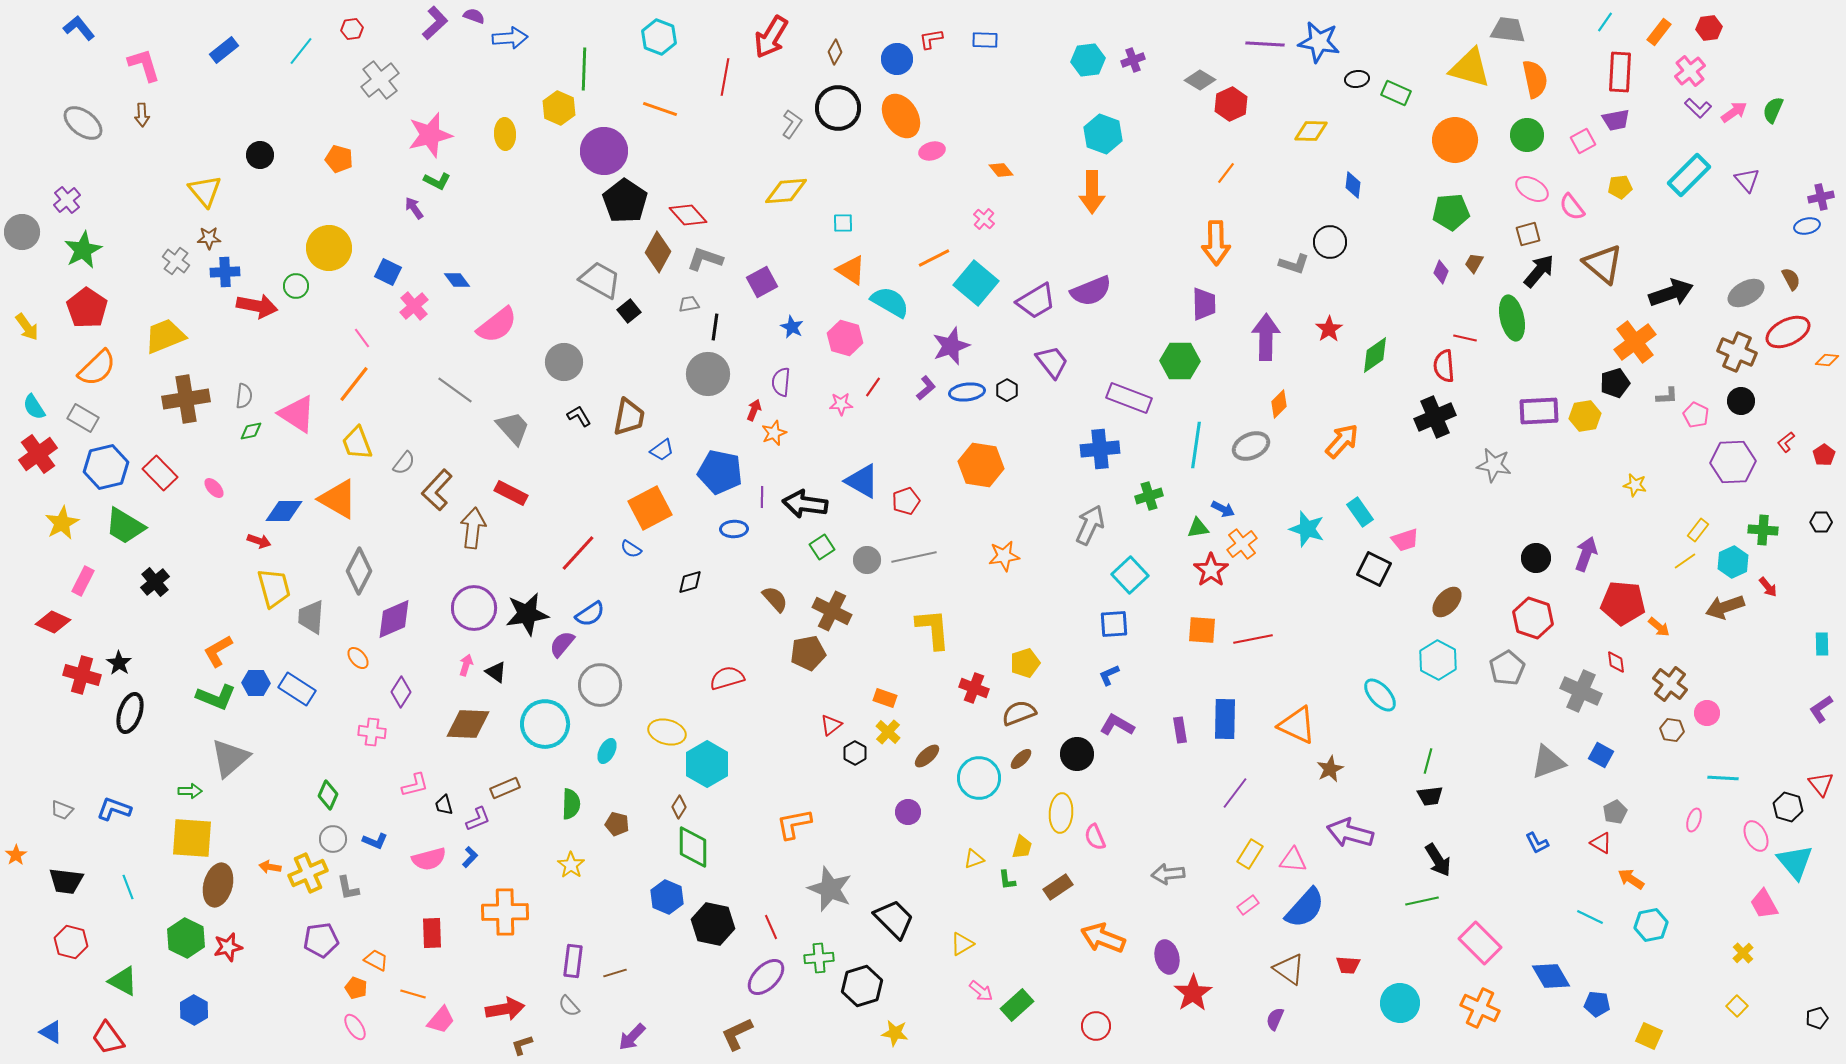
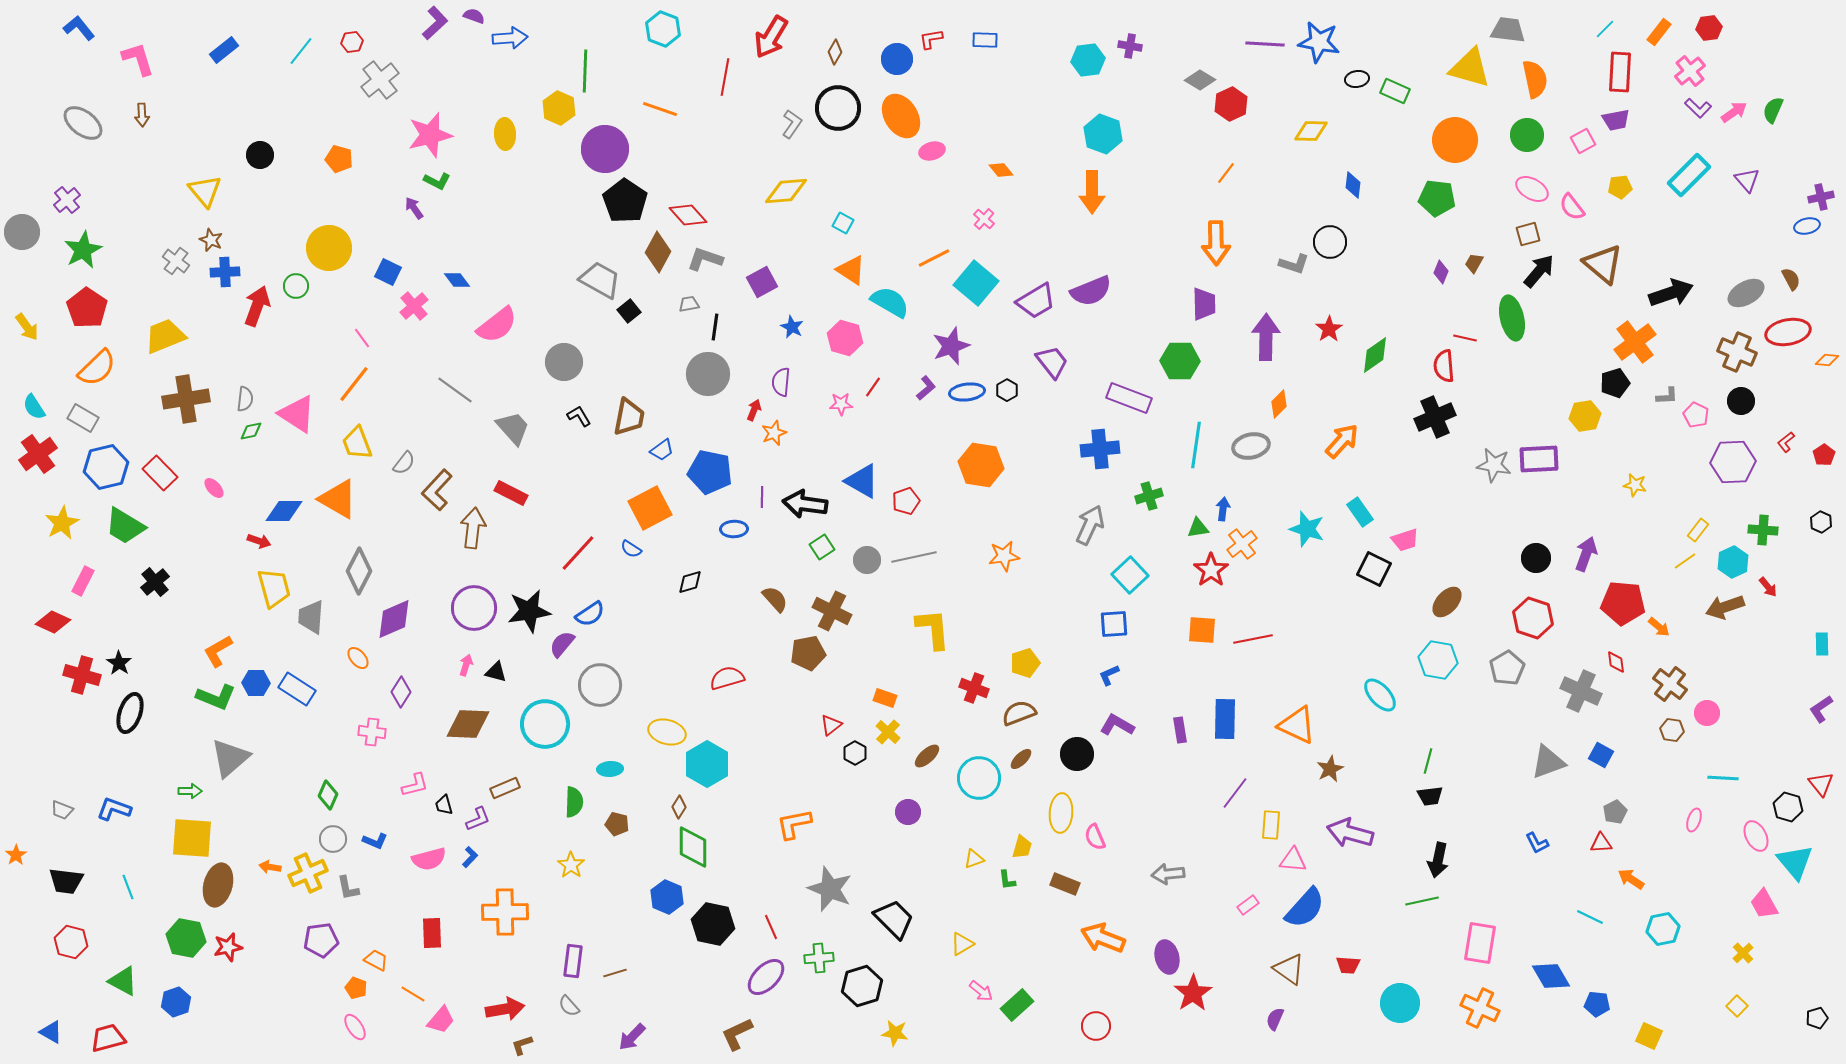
cyan line at (1605, 22): moved 7 px down; rotated 10 degrees clockwise
red hexagon at (352, 29): moved 13 px down
cyan hexagon at (659, 37): moved 4 px right, 8 px up
purple cross at (1133, 60): moved 3 px left, 14 px up; rotated 30 degrees clockwise
pink L-shape at (144, 65): moved 6 px left, 6 px up
green line at (584, 69): moved 1 px right, 2 px down
green rectangle at (1396, 93): moved 1 px left, 2 px up
purple circle at (604, 151): moved 1 px right, 2 px up
green pentagon at (1451, 212): moved 14 px left, 14 px up; rotated 12 degrees clockwise
cyan square at (843, 223): rotated 30 degrees clockwise
brown star at (209, 238): moved 2 px right, 2 px down; rotated 25 degrees clockwise
red arrow at (257, 306): rotated 81 degrees counterclockwise
red ellipse at (1788, 332): rotated 15 degrees clockwise
gray semicircle at (244, 396): moved 1 px right, 3 px down
purple rectangle at (1539, 411): moved 48 px down
gray ellipse at (1251, 446): rotated 12 degrees clockwise
blue pentagon at (720, 472): moved 10 px left
blue arrow at (1223, 509): rotated 110 degrees counterclockwise
black hexagon at (1821, 522): rotated 25 degrees clockwise
black star at (527, 614): moved 2 px right, 3 px up
cyan hexagon at (1438, 660): rotated 18 degrees counterclockwise
black triangle at (496, 672): rotated 20 degrees counterclockwise
cyan ellipse at (607, 751): moved 3 px right, 18 px down; rotated 60 degrees clockwise
green semicircle at (571, 804): moved 3 px right, 2 px up
red triangle at (1601, 843): rotated 35 degrees counterclockwise
yellow rectangle at (1250, 854): moved 21 px right, 29 px up; rotated 28 degrees counterclockwise
black arrow at (1438, 860): rotated 44 degrees clockwise
brown rectangle at (1058, 887): moved 7 px right, 3 px up; rotated 56 degrees clockwise
cyan hexagon at (1651, 925): moved 12 px right, 4 px down
green hexagon at (186, 938): rotated 15 degrees counterclockwise
pink rectangle at (1480, 943): rotated 54 degrees clockwise
orange line at (413, 994): rotated 15 degrees clockwise
blue hexagon at (194, 1010): moved 18 px left, 8 px up; rotated 12 degrees clockwise
red trapezoid at (108, 1038): rotated 111 degrees clockwise
